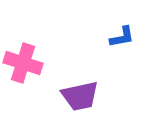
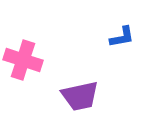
pink cross: moved 3 px up
